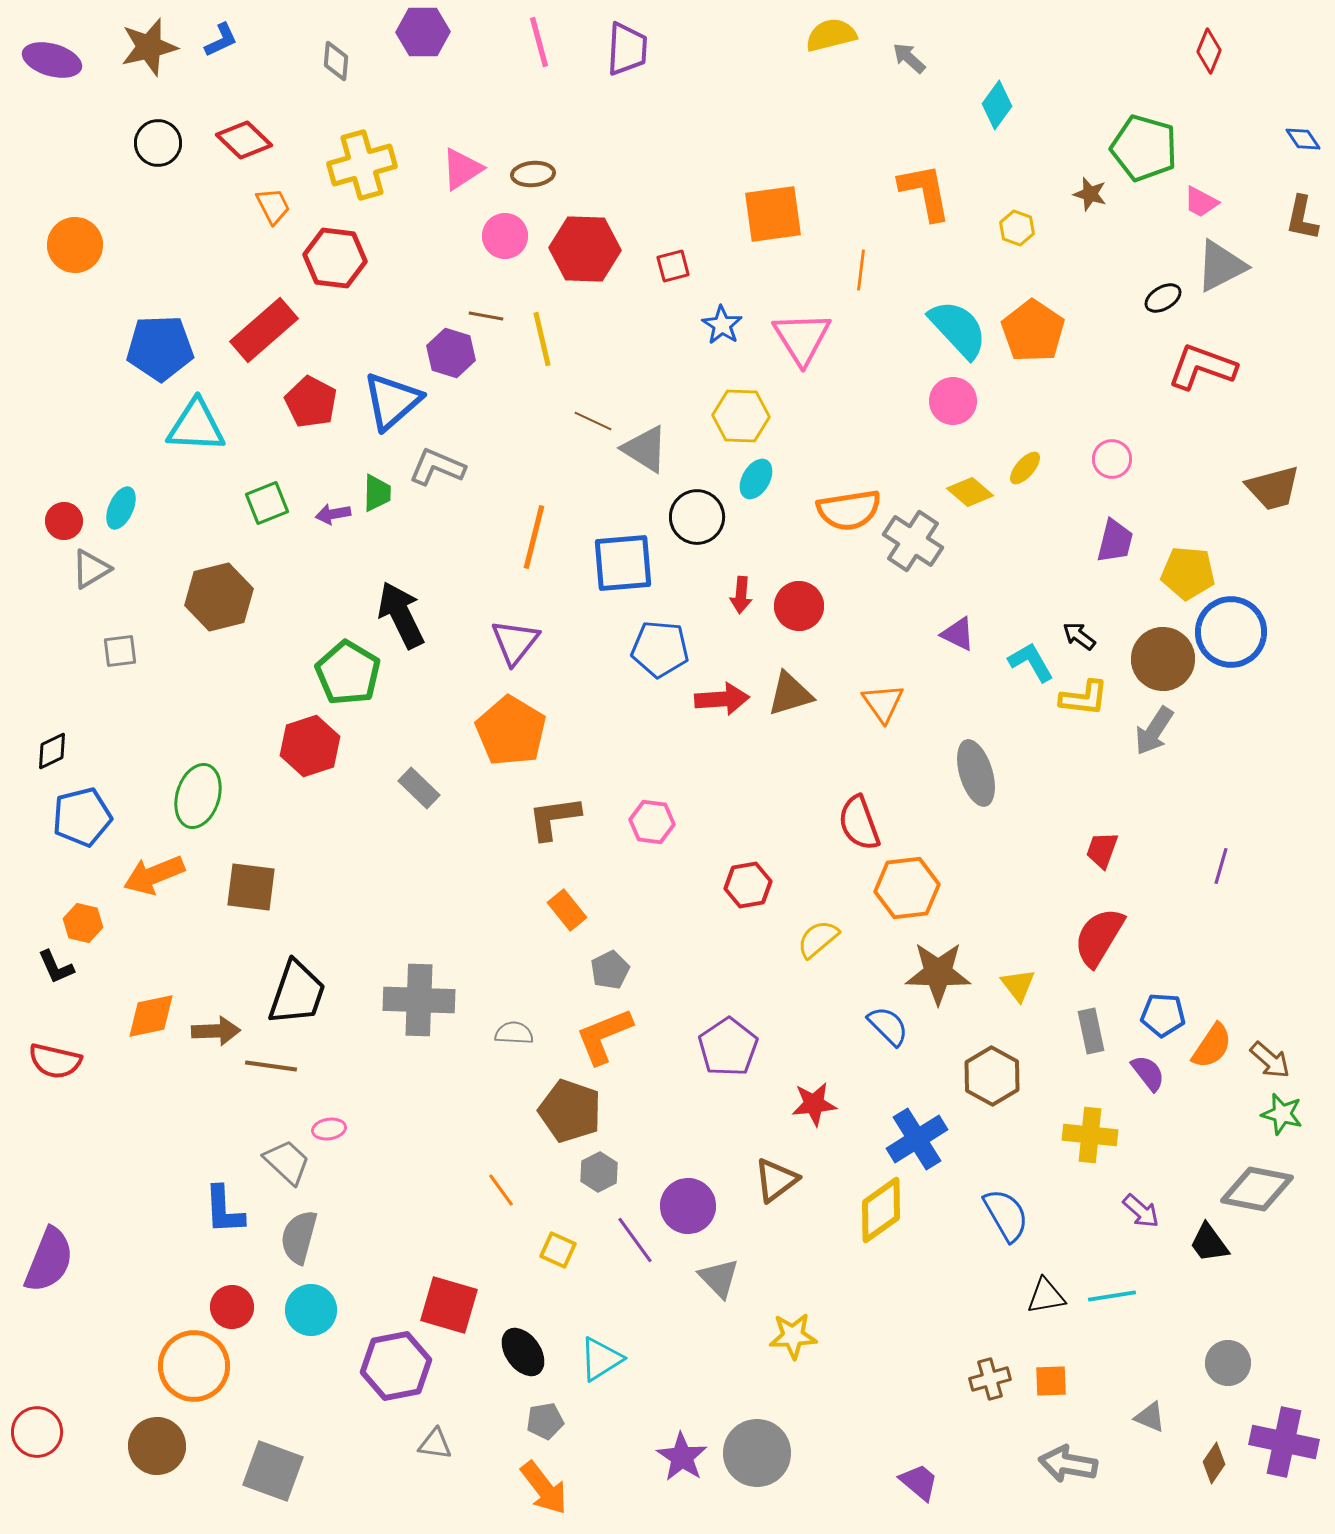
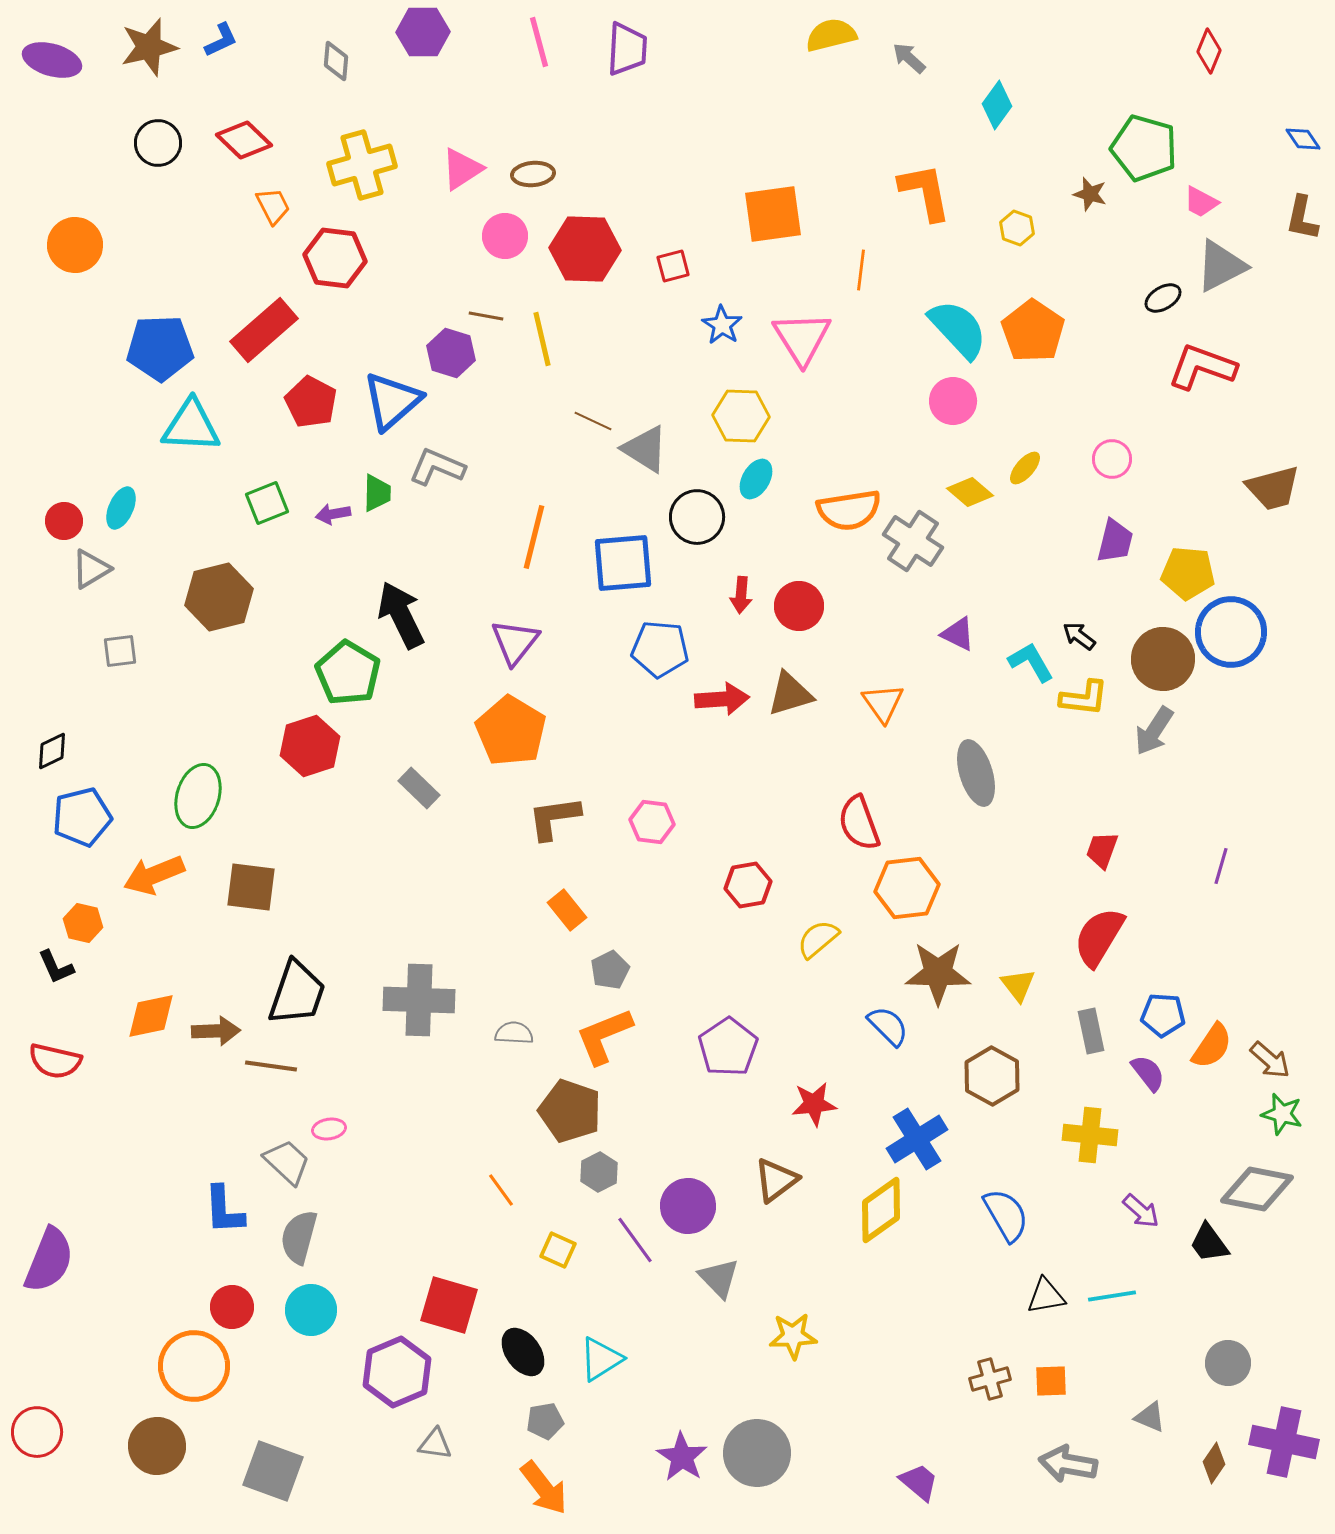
cyan triangle at (196, 426): moved 5 px left
purple hexagon at (396, 1366): moved 1 px right, 6 px down; rotated 12 degrees counterclockwise
